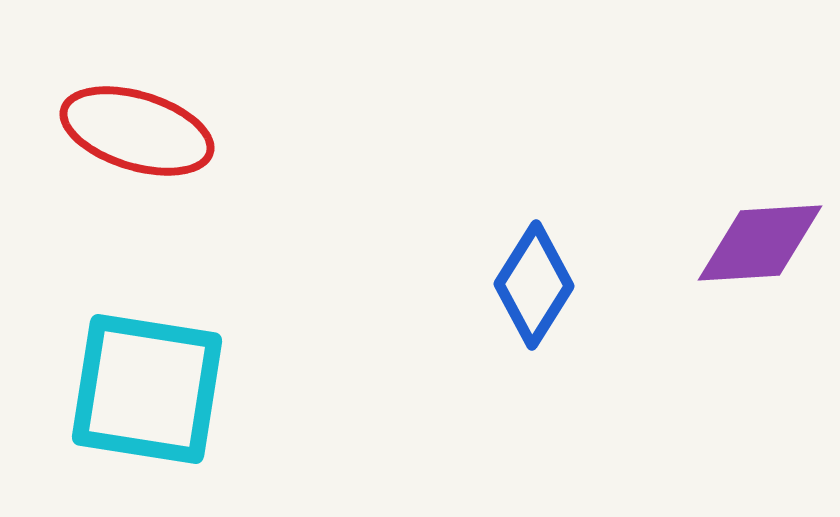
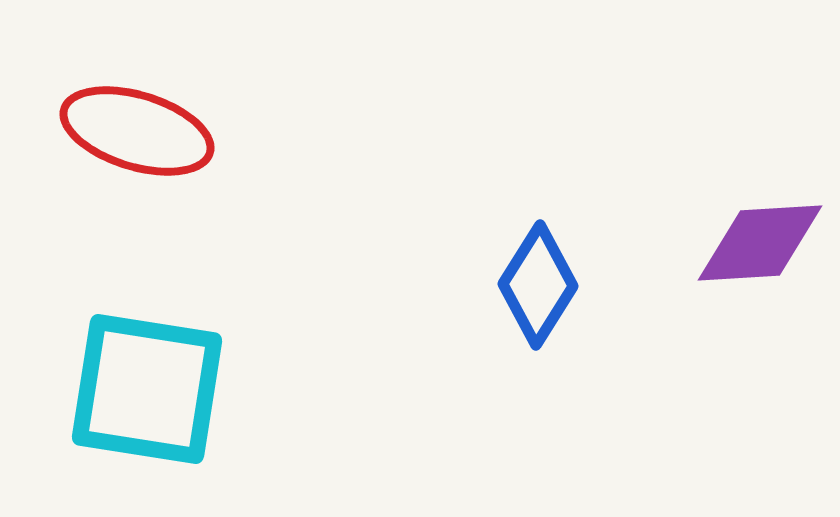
blue diamond: moved 4 px right
